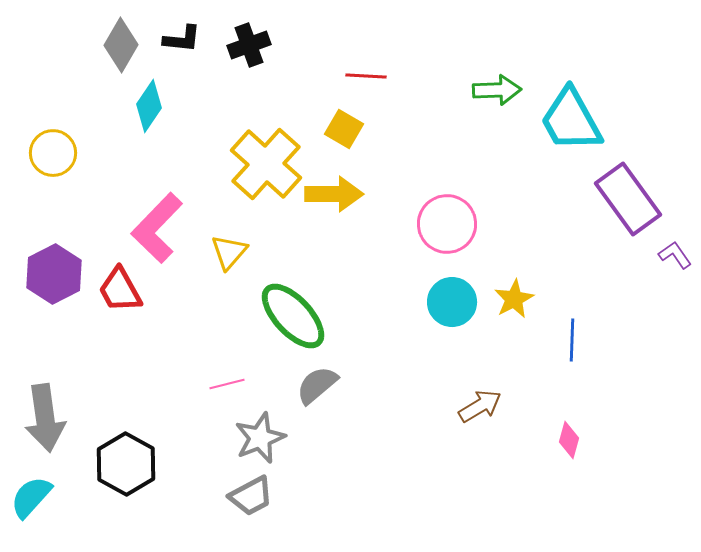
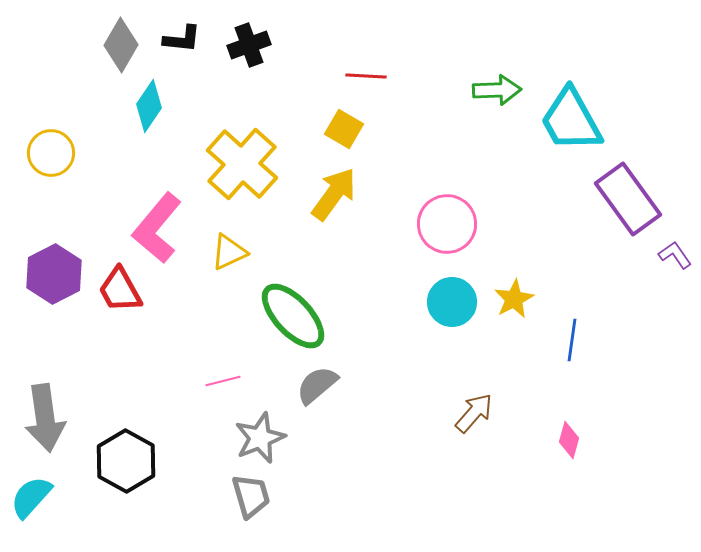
yellow circle: moved 2 px left
yellow cross: moved 24 px left
yellow arrow: rotated 54 degrees counterclockwise
pink L-shape: rotated 4 degrees counterclockwise
yellow triangle: rotated 24 degrees clockwise
blue line: rotated 6 degrees clockwise
pink line: moved 4 px left, 3 px up
brown arrow: moved 6 px left, 7 px down; rotated 18 degrees counterclockwise
black hexagon: moved 3 px up
gray trapezoid: rotated 78 degrees counterclockwise
